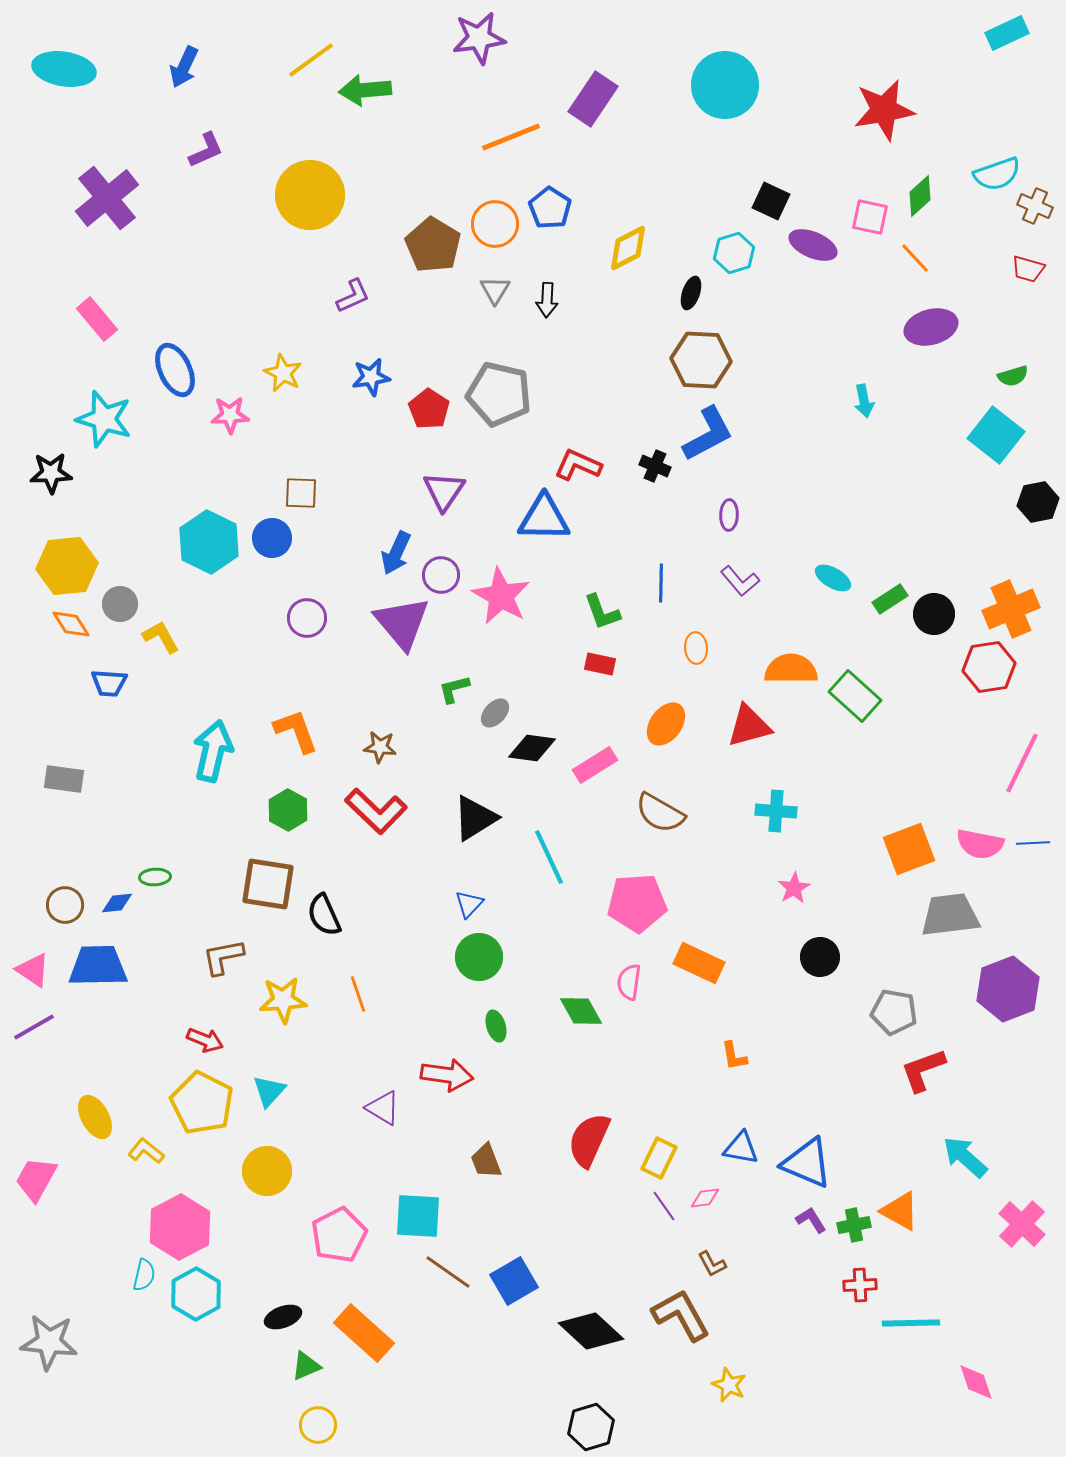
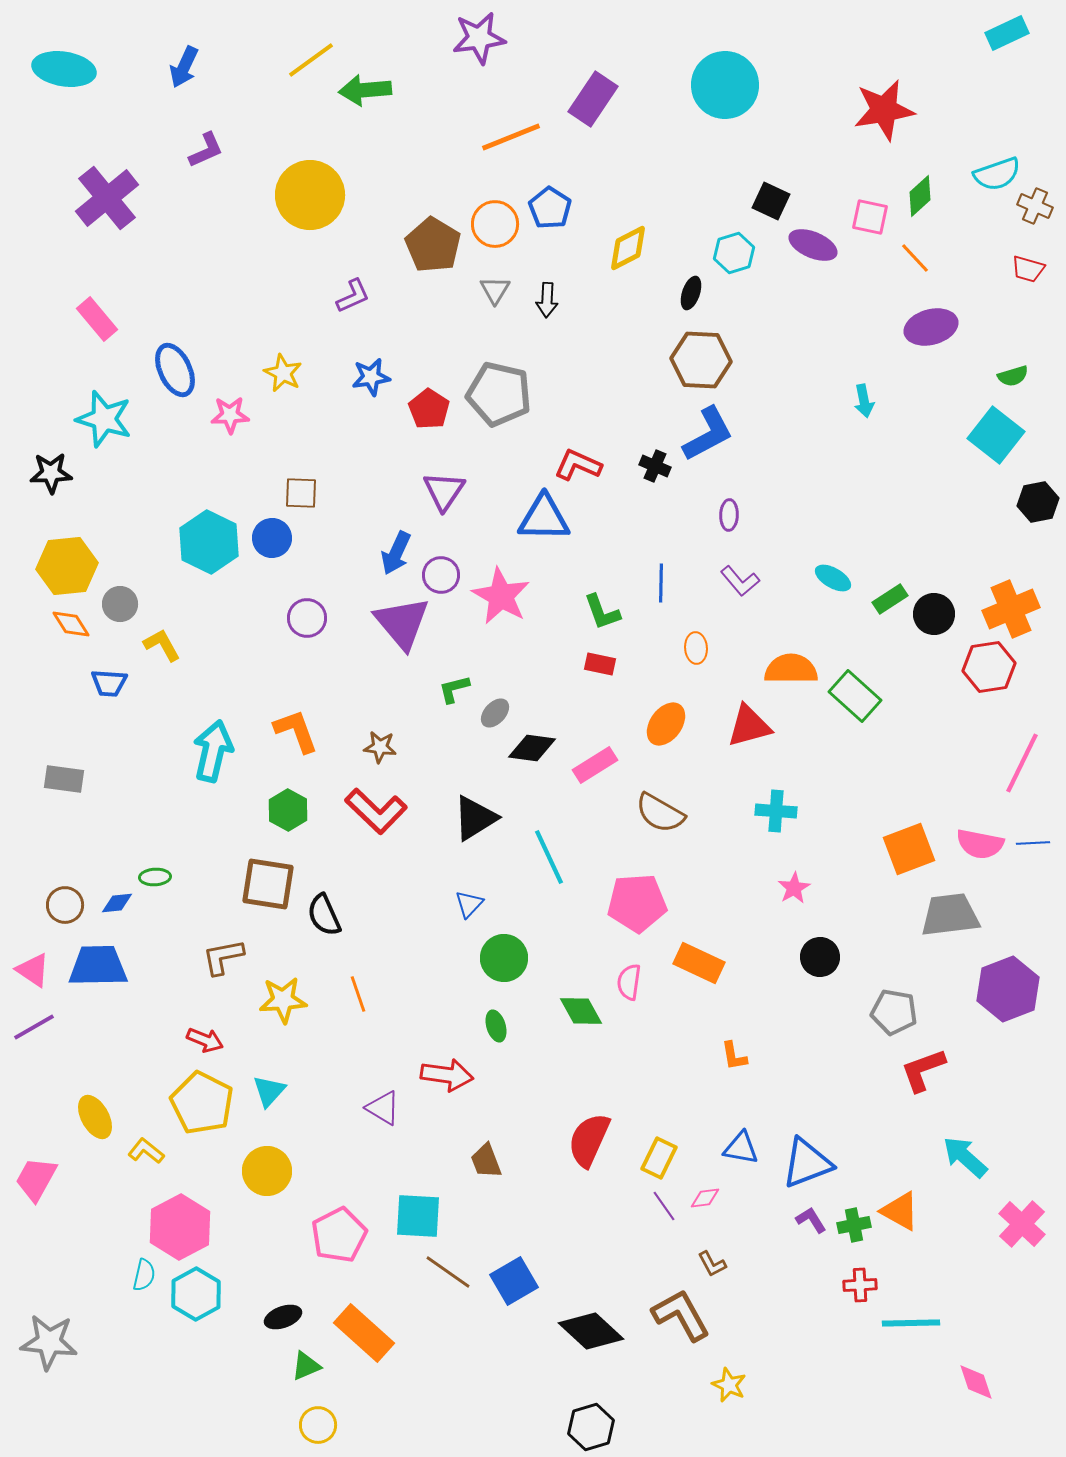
yellow L-shape at (161, 637): moved 1 px right, 8 px down
green circle at (479, 957): moved 25 px right, 1 px down
blue triangle at (807, 1163): rotated 44 degrees counterclockwise
